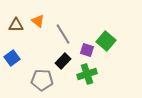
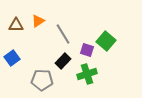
orange triangle: rotated 48 degrees clockwise
